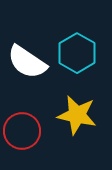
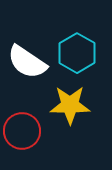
yellow star: moved 7 px left, 10 px up; rotated 12 degrees counterclockwise
